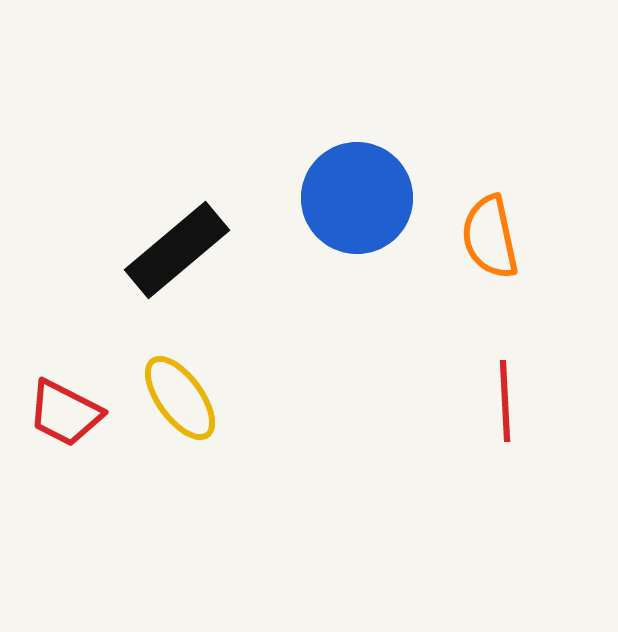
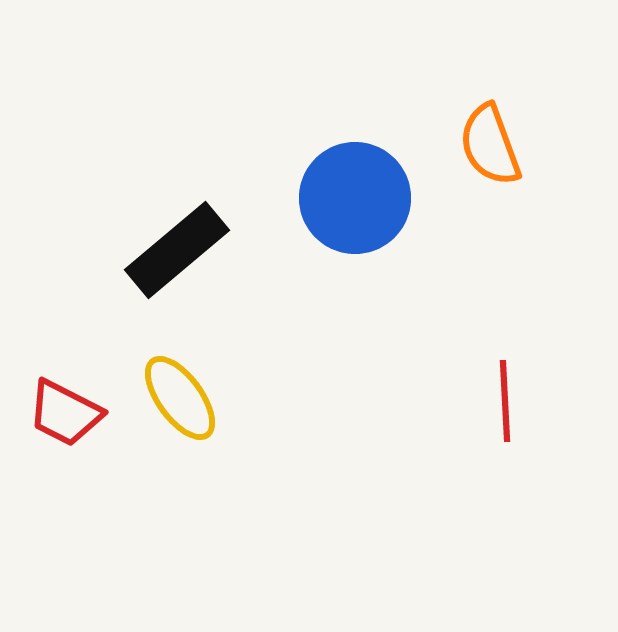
blue circle: moved 2 px left
orange semicircle: moved 92 px up; rotated 8 degrees counterclockwise
